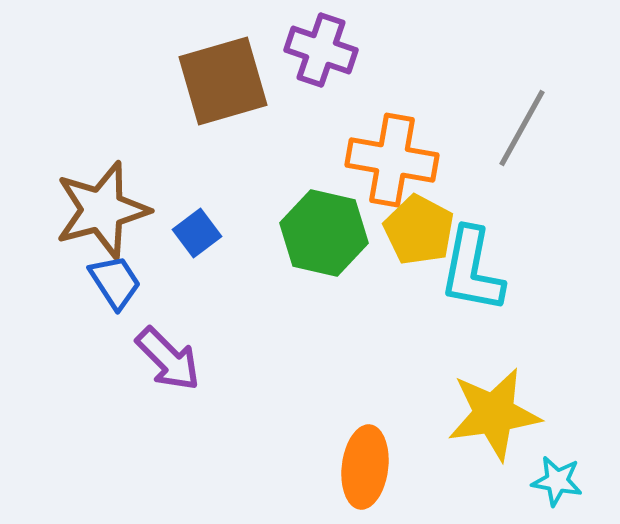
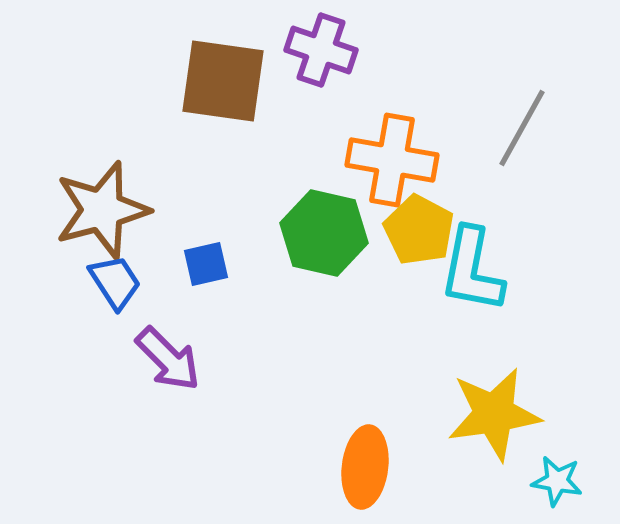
brown square: rotated 24 degrees clockwise
blue square: moved 9 px right, 31 px down; rotated 24 degrees clockwise
